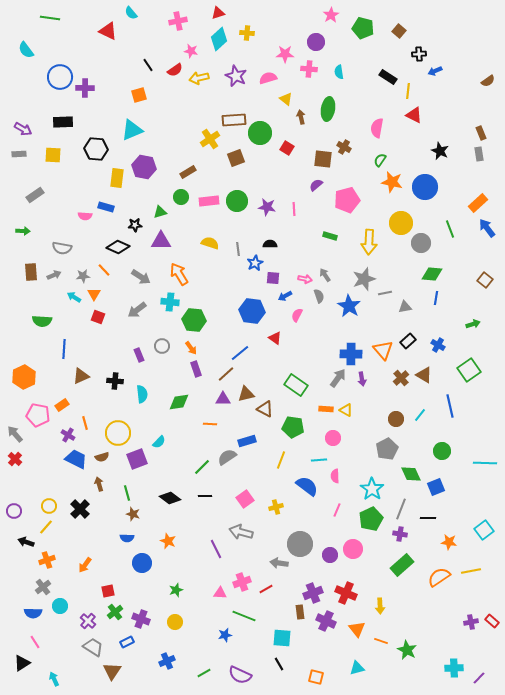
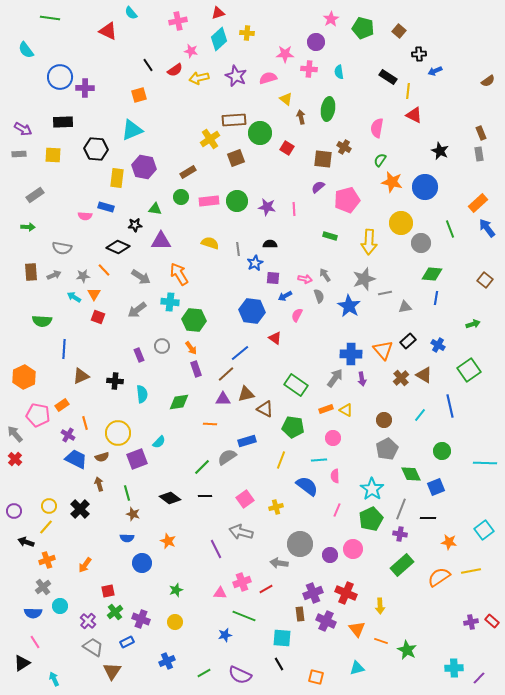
pink star at (331, 15): moved 4 px down
purple semicircle at (316, 185): moved 2 px right, 2 px down
green triangle at (160, 212): moved 5 px left, 3 px up; rotated 24 degrees clockwise
green arrow at (23, 231): moved 5 px right, 4 px up
gray arrow at (338, 378): moved 3 px left
orange rectangle at (326, 409): rotated 24 degrees counterclockwise
brown circle at (396, 419): moved 12 px left, 1 px down
brown rectangle at (300, 612): moved 2 px down
